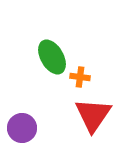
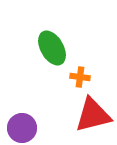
green ellipse: moved 9 px up
red triangle: rotated 42 degrees clockwise
